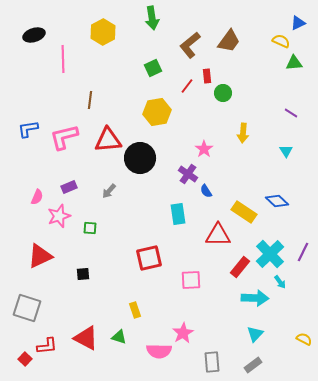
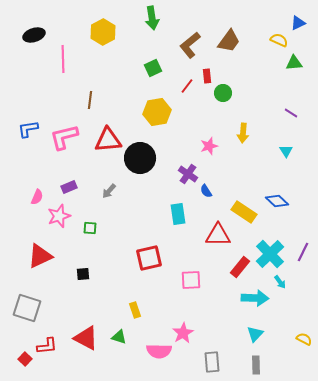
yellow semicircle at (281, 41): moved 2 px left, 1 px up
pink star at (204, 149): moved 5 px right, 3 px up; rotated 18 degrees clockwise
gray rectangle at (253, 365): moved 3 px right; rotated 54 degrees counterclockwise
